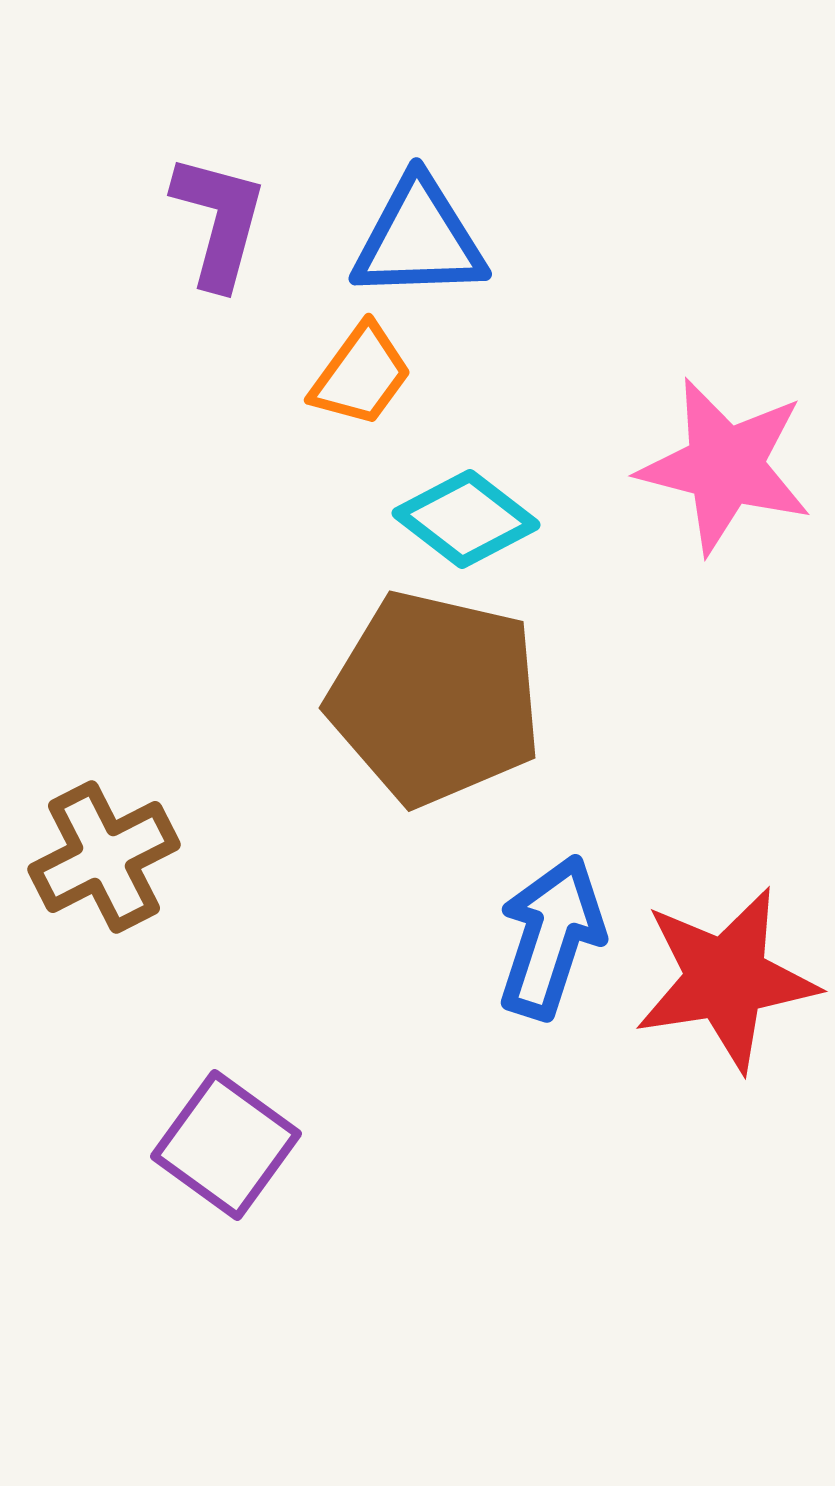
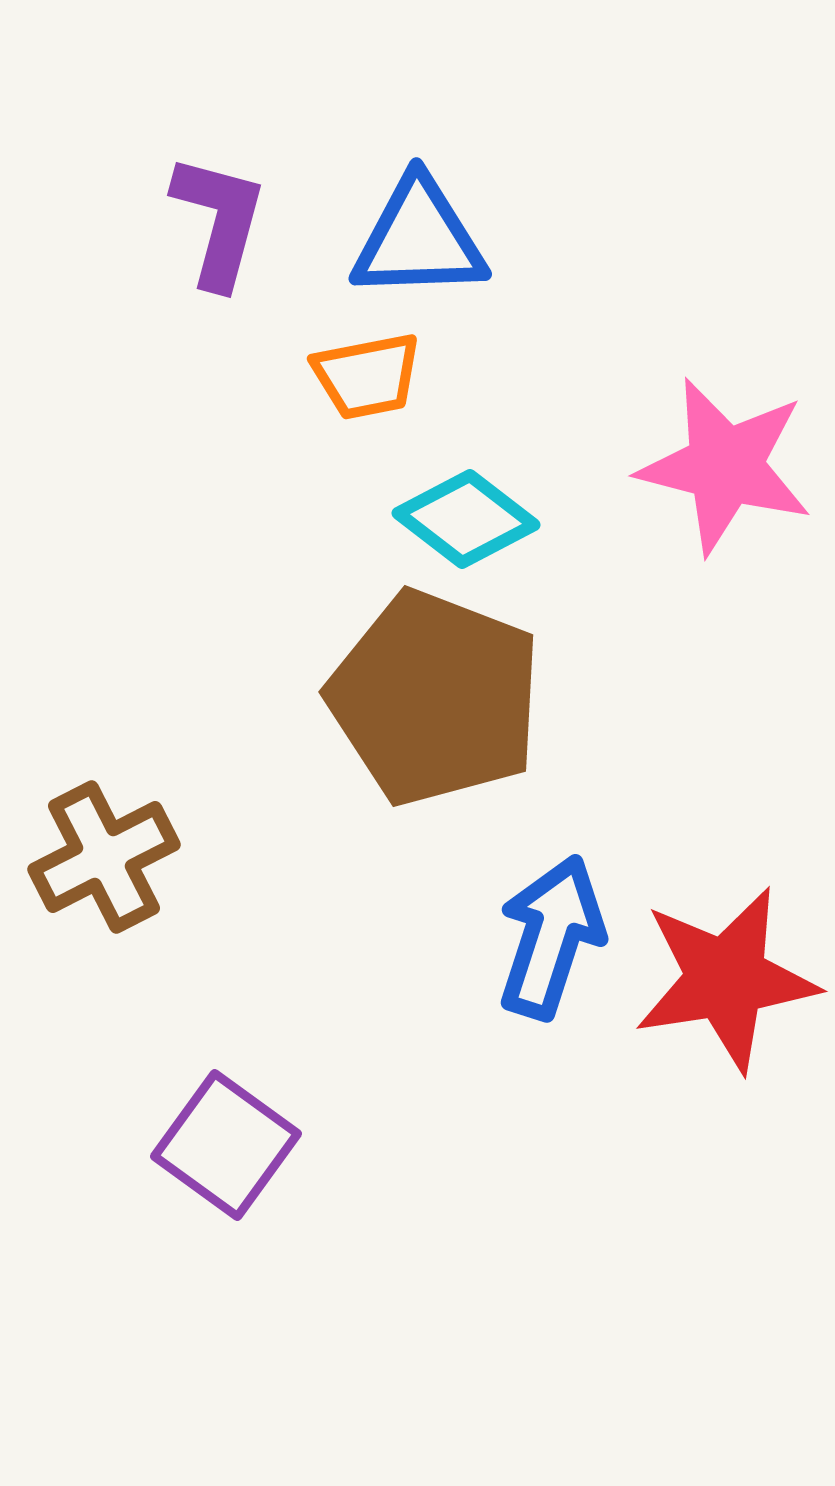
orange trapezoid: moved 6 px right, 1 px down; rotated 43 degrees clockwise
brown pentagon: rotated 8 degrees clockwise
